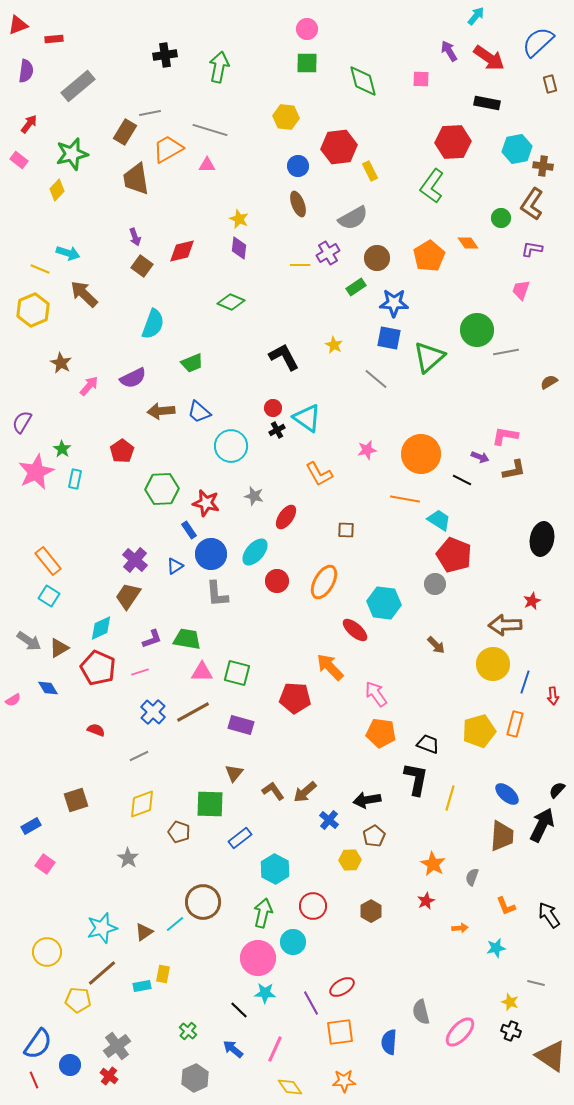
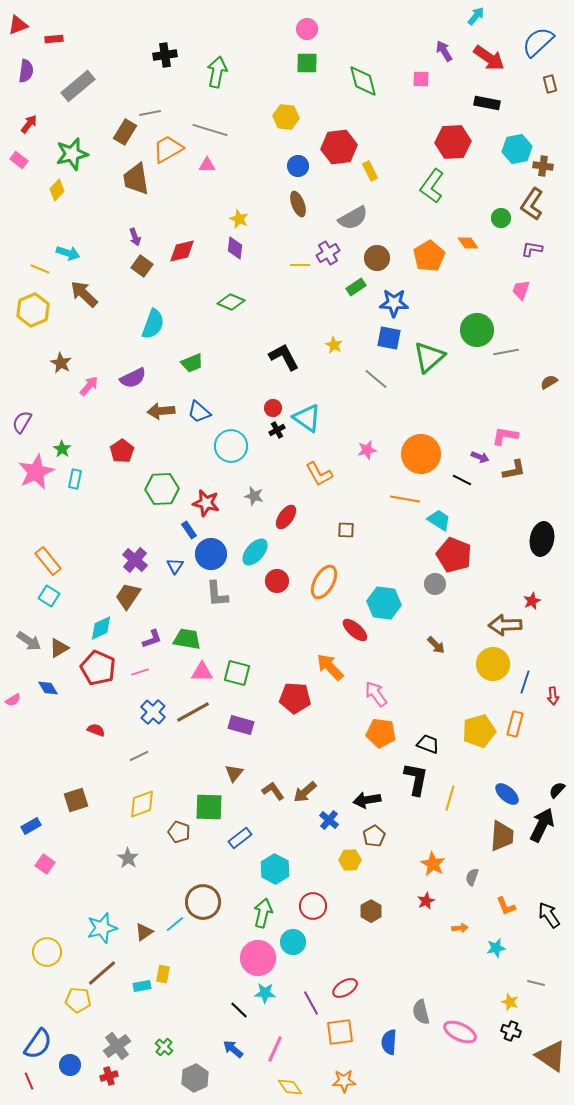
purple arrow at (449, 51): moved 5 px left
green arrow at (219, 67): moved 2 px left, 5 px down
purple diamond at (239, 248): moved 4 px left
blue triangle at (175, 566): rotated 24 degrees counterclockwise
green square at (210, 804): moved 1 px left, 3 px down
red ellipse at (342, 987): moved 3 px right, 1 px down
green cross at (188, 1031): moved 24 px left, 16 px down
pink ellipse at (460, 1032): rotated 72 degrees clockwise
red cross at (109, 1076): rotated 36 degrees clockwise
red line at (34, 1080): moved 5 px left, 1 px down
